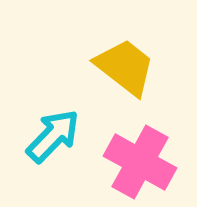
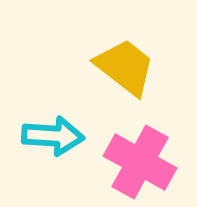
cyan arrow: rotated 50 degrees clockwise
